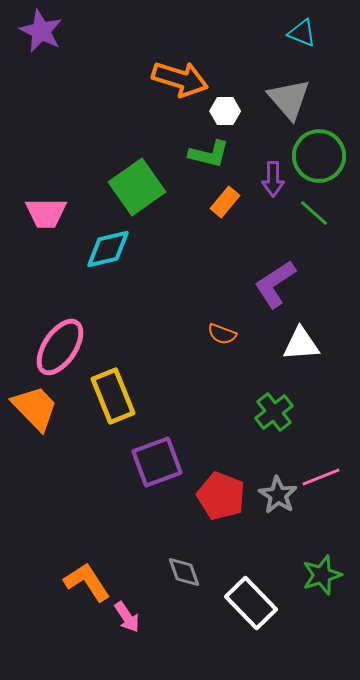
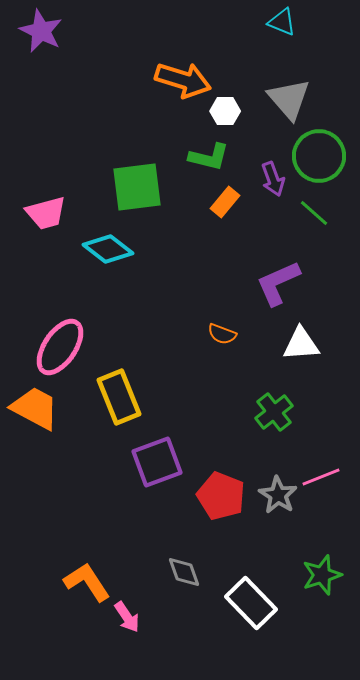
cyan triangle: moved 20 px left, 11 px up
orange arrow: moved 3 px right, 1 px down
green L-shape: moved 3 px down
purple arrow: rotated 20 degrees counterclockwise
green square: rotated 28 degrees clockwise
pink trapezoid: rotated 15 degrees counterclockwise
cyan diamond: rotated 51 degrees clockwise
purple L-shape: moved 3 px right, 1 px up; rotated 9 degrees clockwise
yellow rectangle: moved 6 px right, 1 px down
orange trapezoid: rotated 18 degrees counterclockwise
